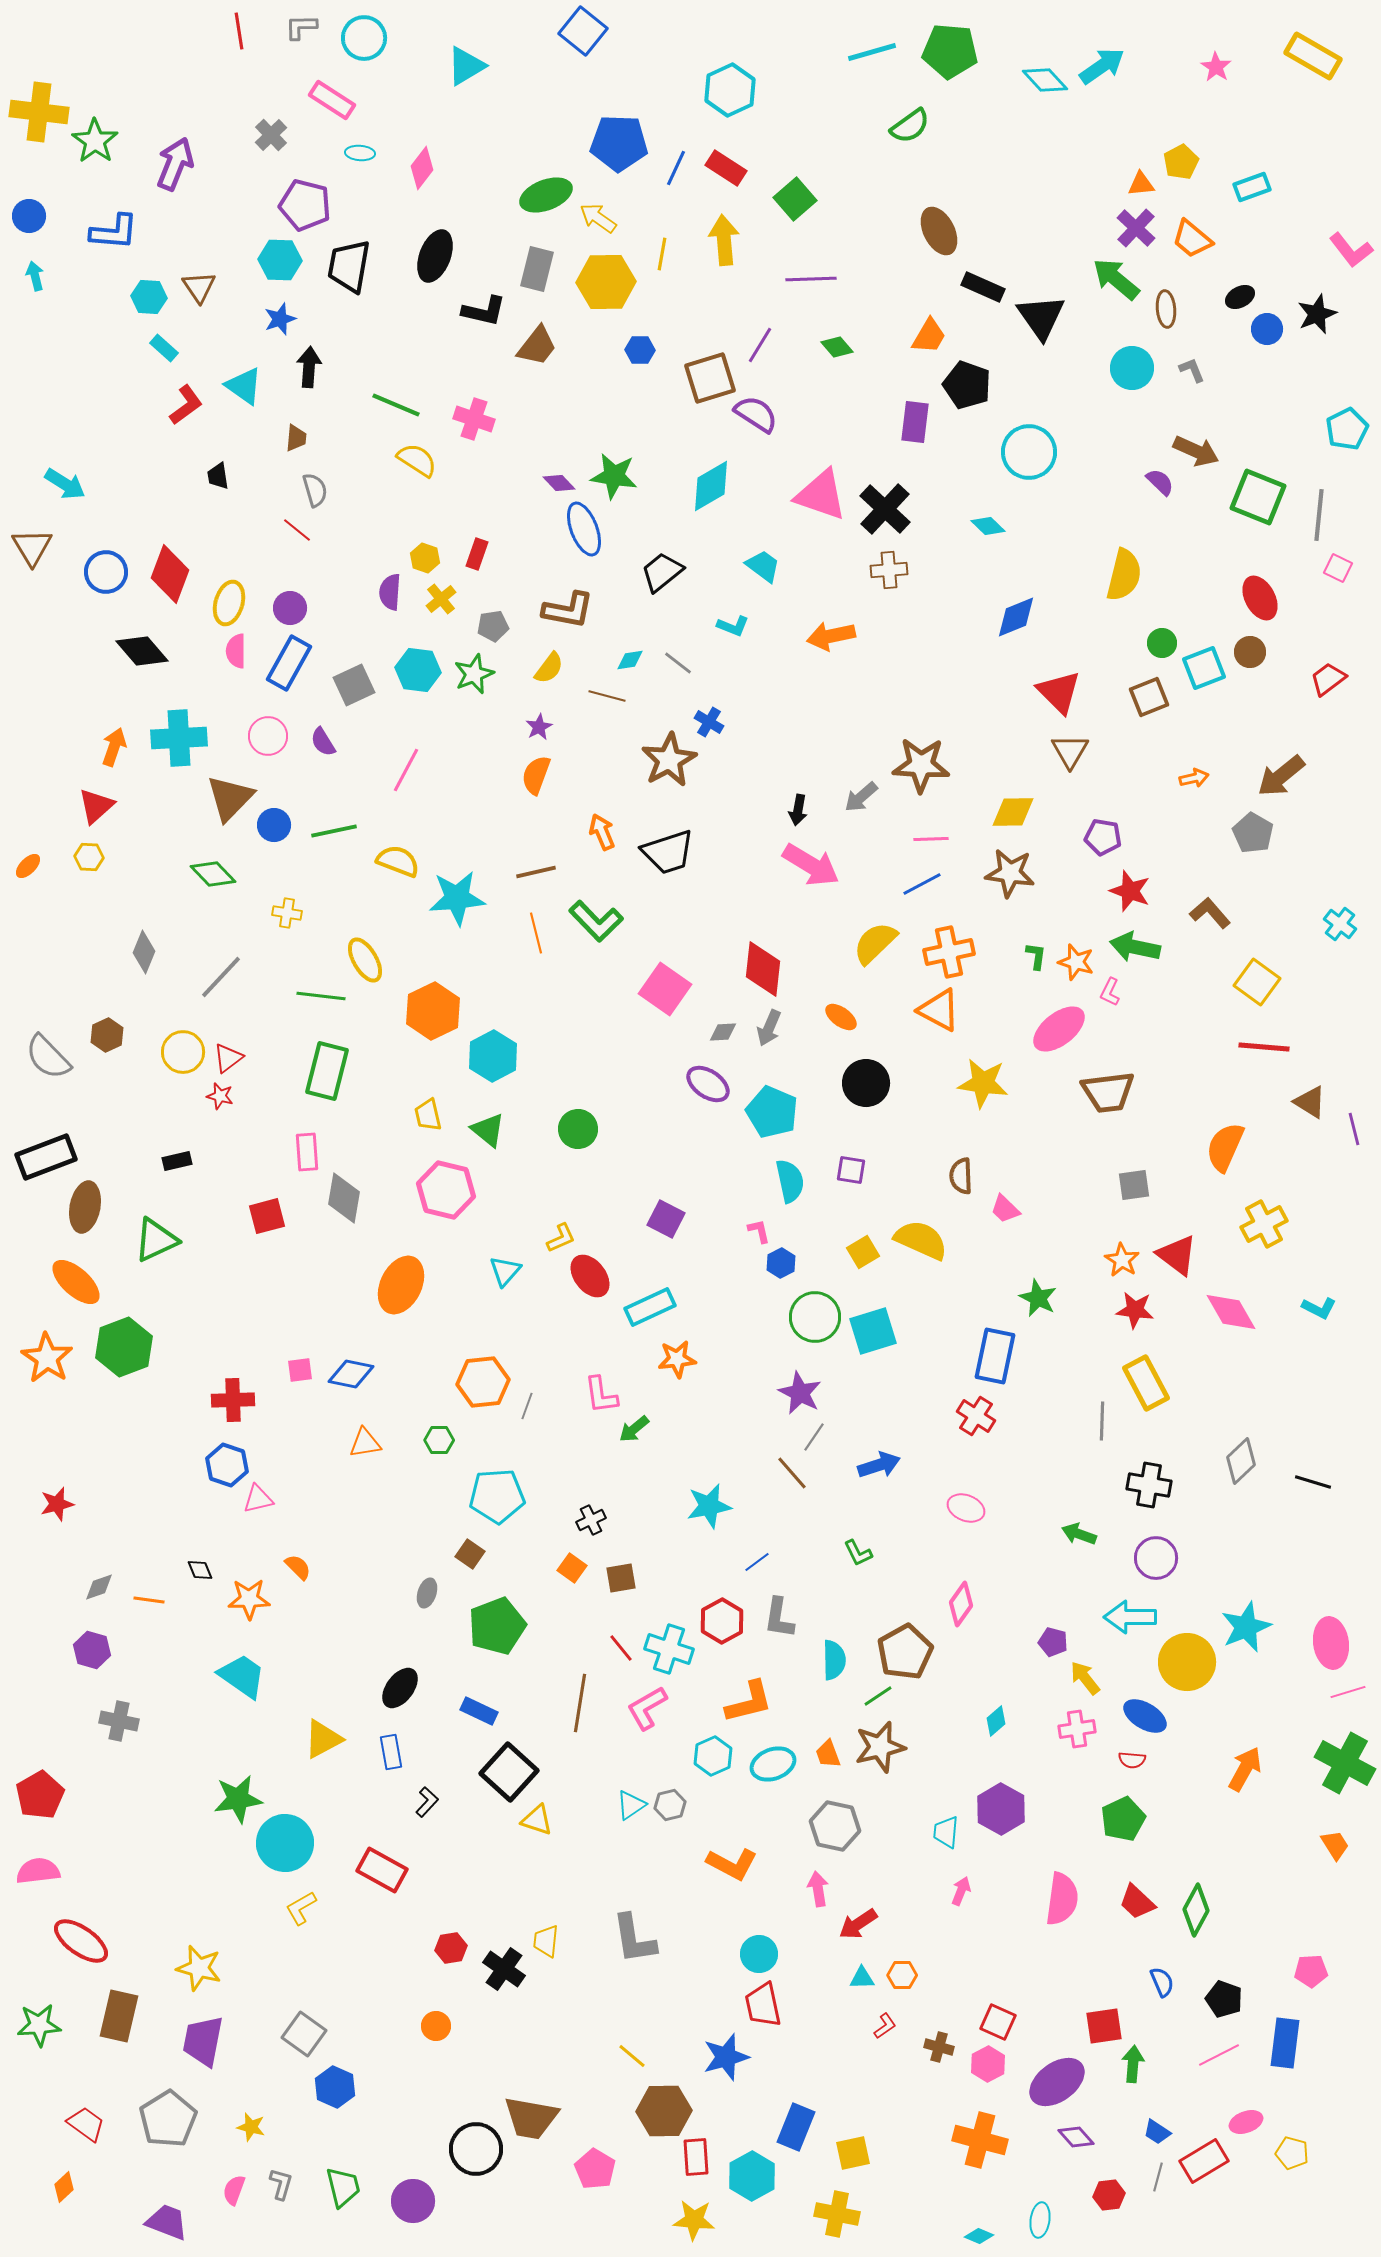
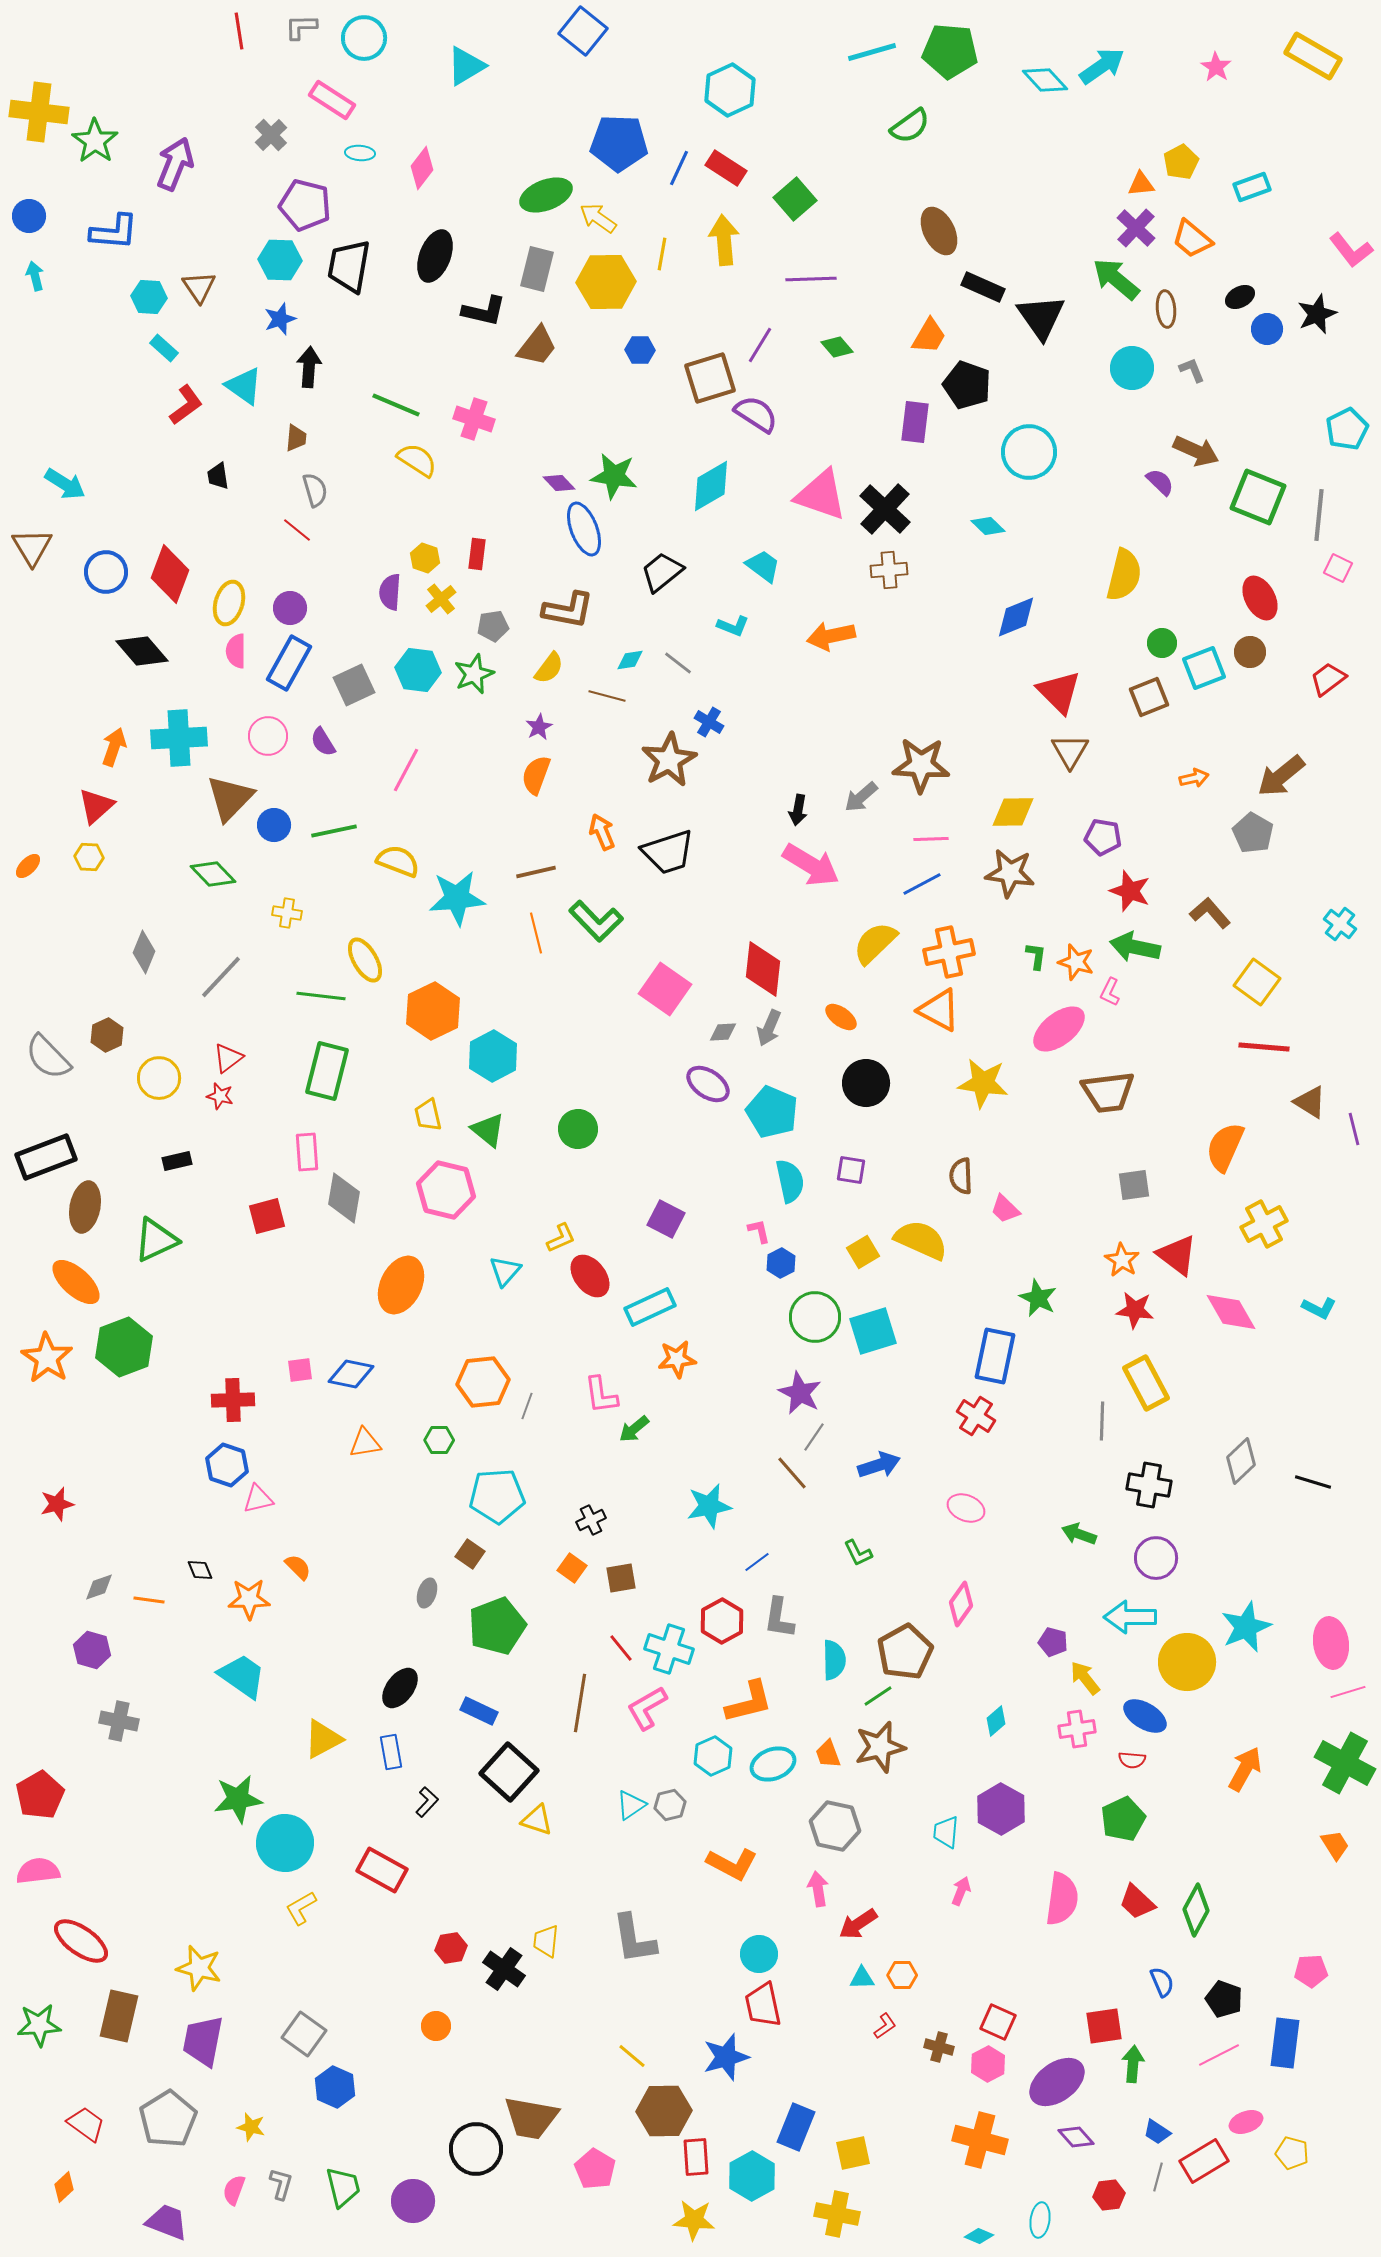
blue line at (676, 168): moved 3 px right
red rectangle at (477, 554): rotated 12 degrees counterclockwise
yellow circle at (183, 1052): moved 24 px left, 26 px down
